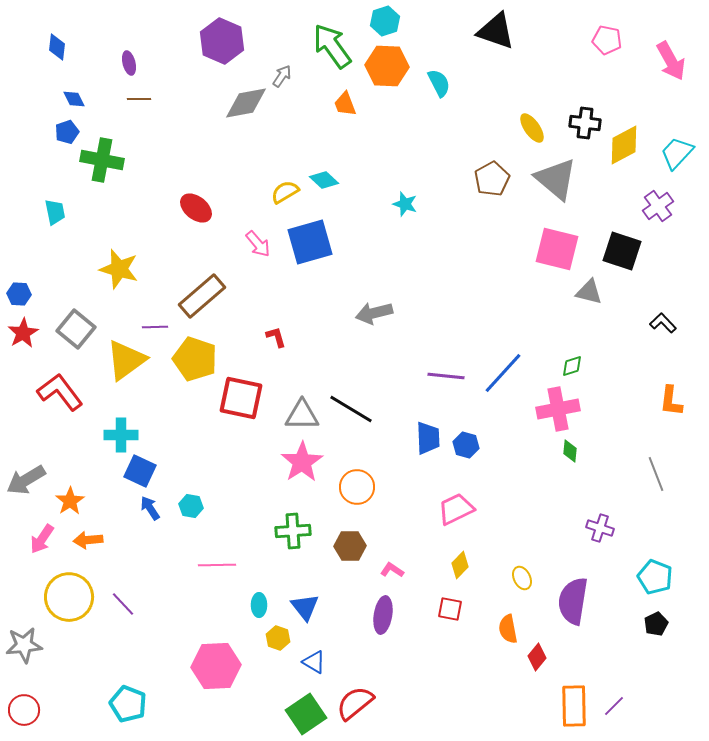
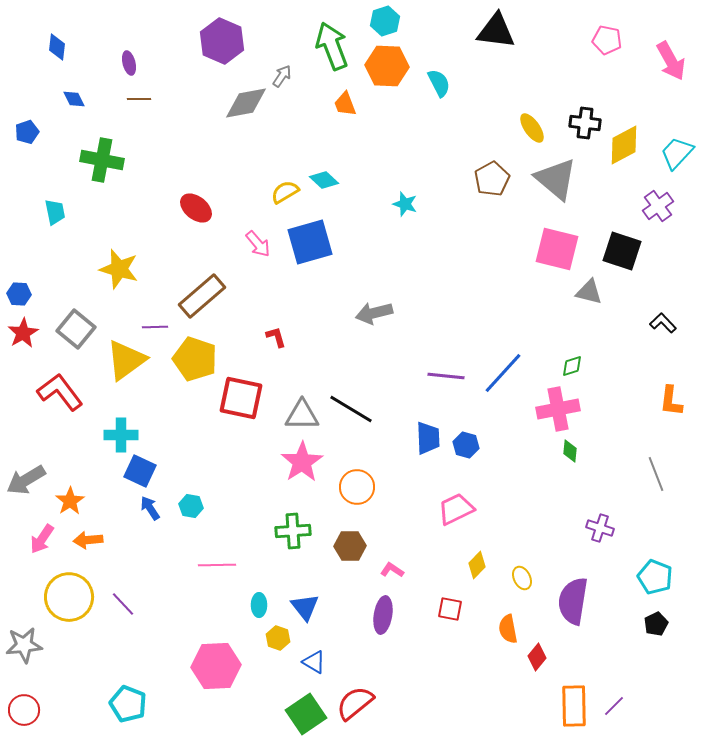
black triangle at (496, 31): rotated 12 degrees counterclockwise
green arrow at (332, 46): rotated 15 degrees clockwise
blue pentagon at (67, 132): moved 40 px left
yellow diamond at (460, 565): moved 17 px right
